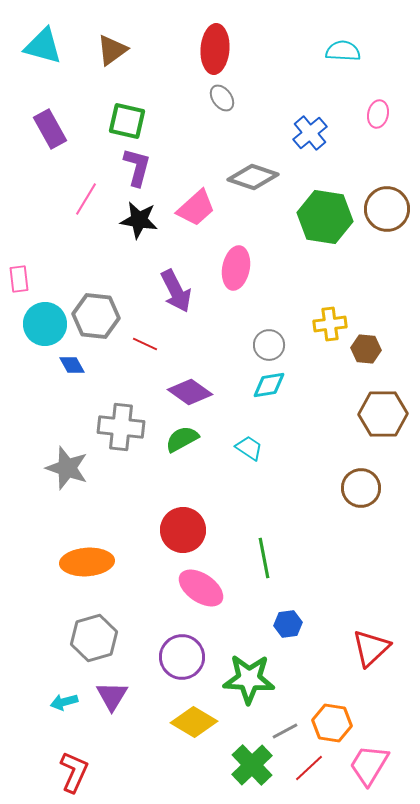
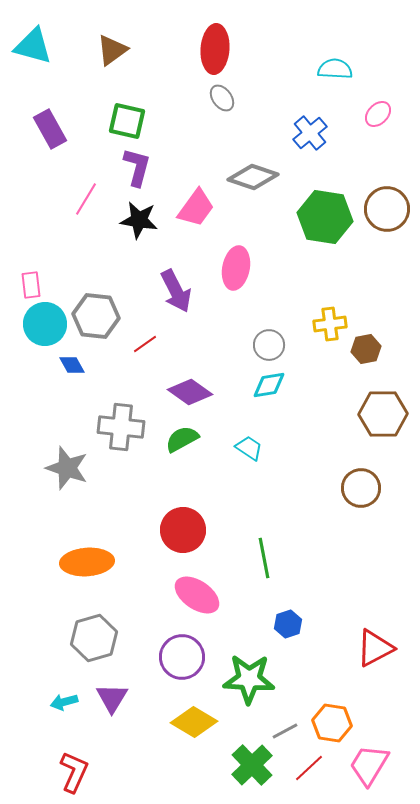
cyan triangle at (43, 46): moved 10 px left
cyan semicircle at (343, 51): moved 8 px left, 18 px down
pink ellipse at (378, 114): rotated 32 degrees clockwise
pink trapezoid at (196, 208): rotated 12 degrees counterclockwise
pink rectangle at (19, 279): moved 12 px right, 6 px down
red line at (145, 344): rotated 60 degrees counterclockwise
brown hexagon at (366, 349): rotated 16 degrees counterclockwise
pink ellipse at (201, 588): moved 4 px left, 7 px down
blue hexagon at (288, 624): rotated 12 degrees counterclockwise
red triangle at (371, 648): moved 4 px right; rotated 15 degrees clockwise
purple triangle at (112, 696): moved 2 px down
